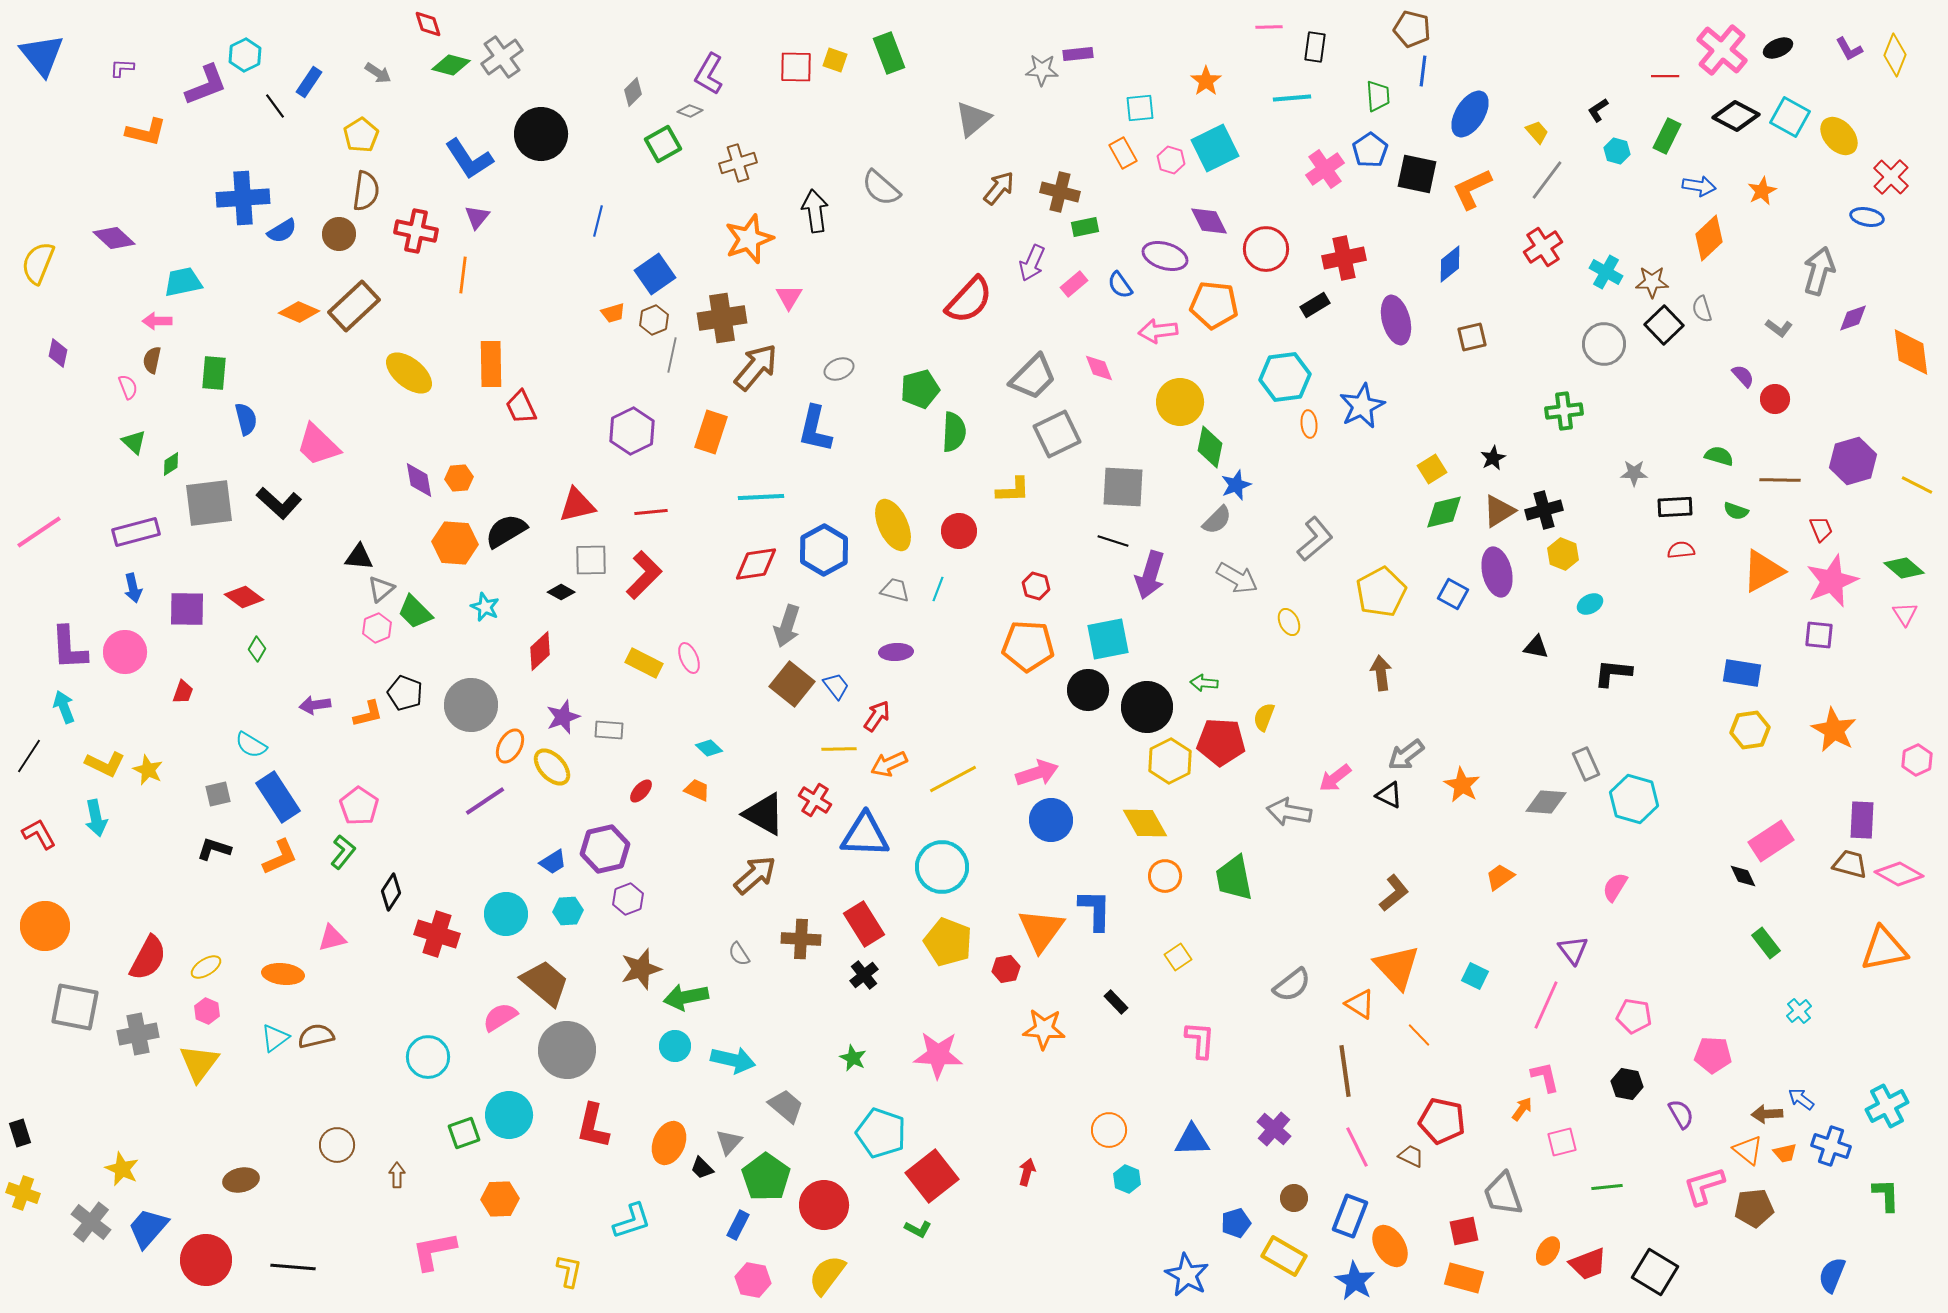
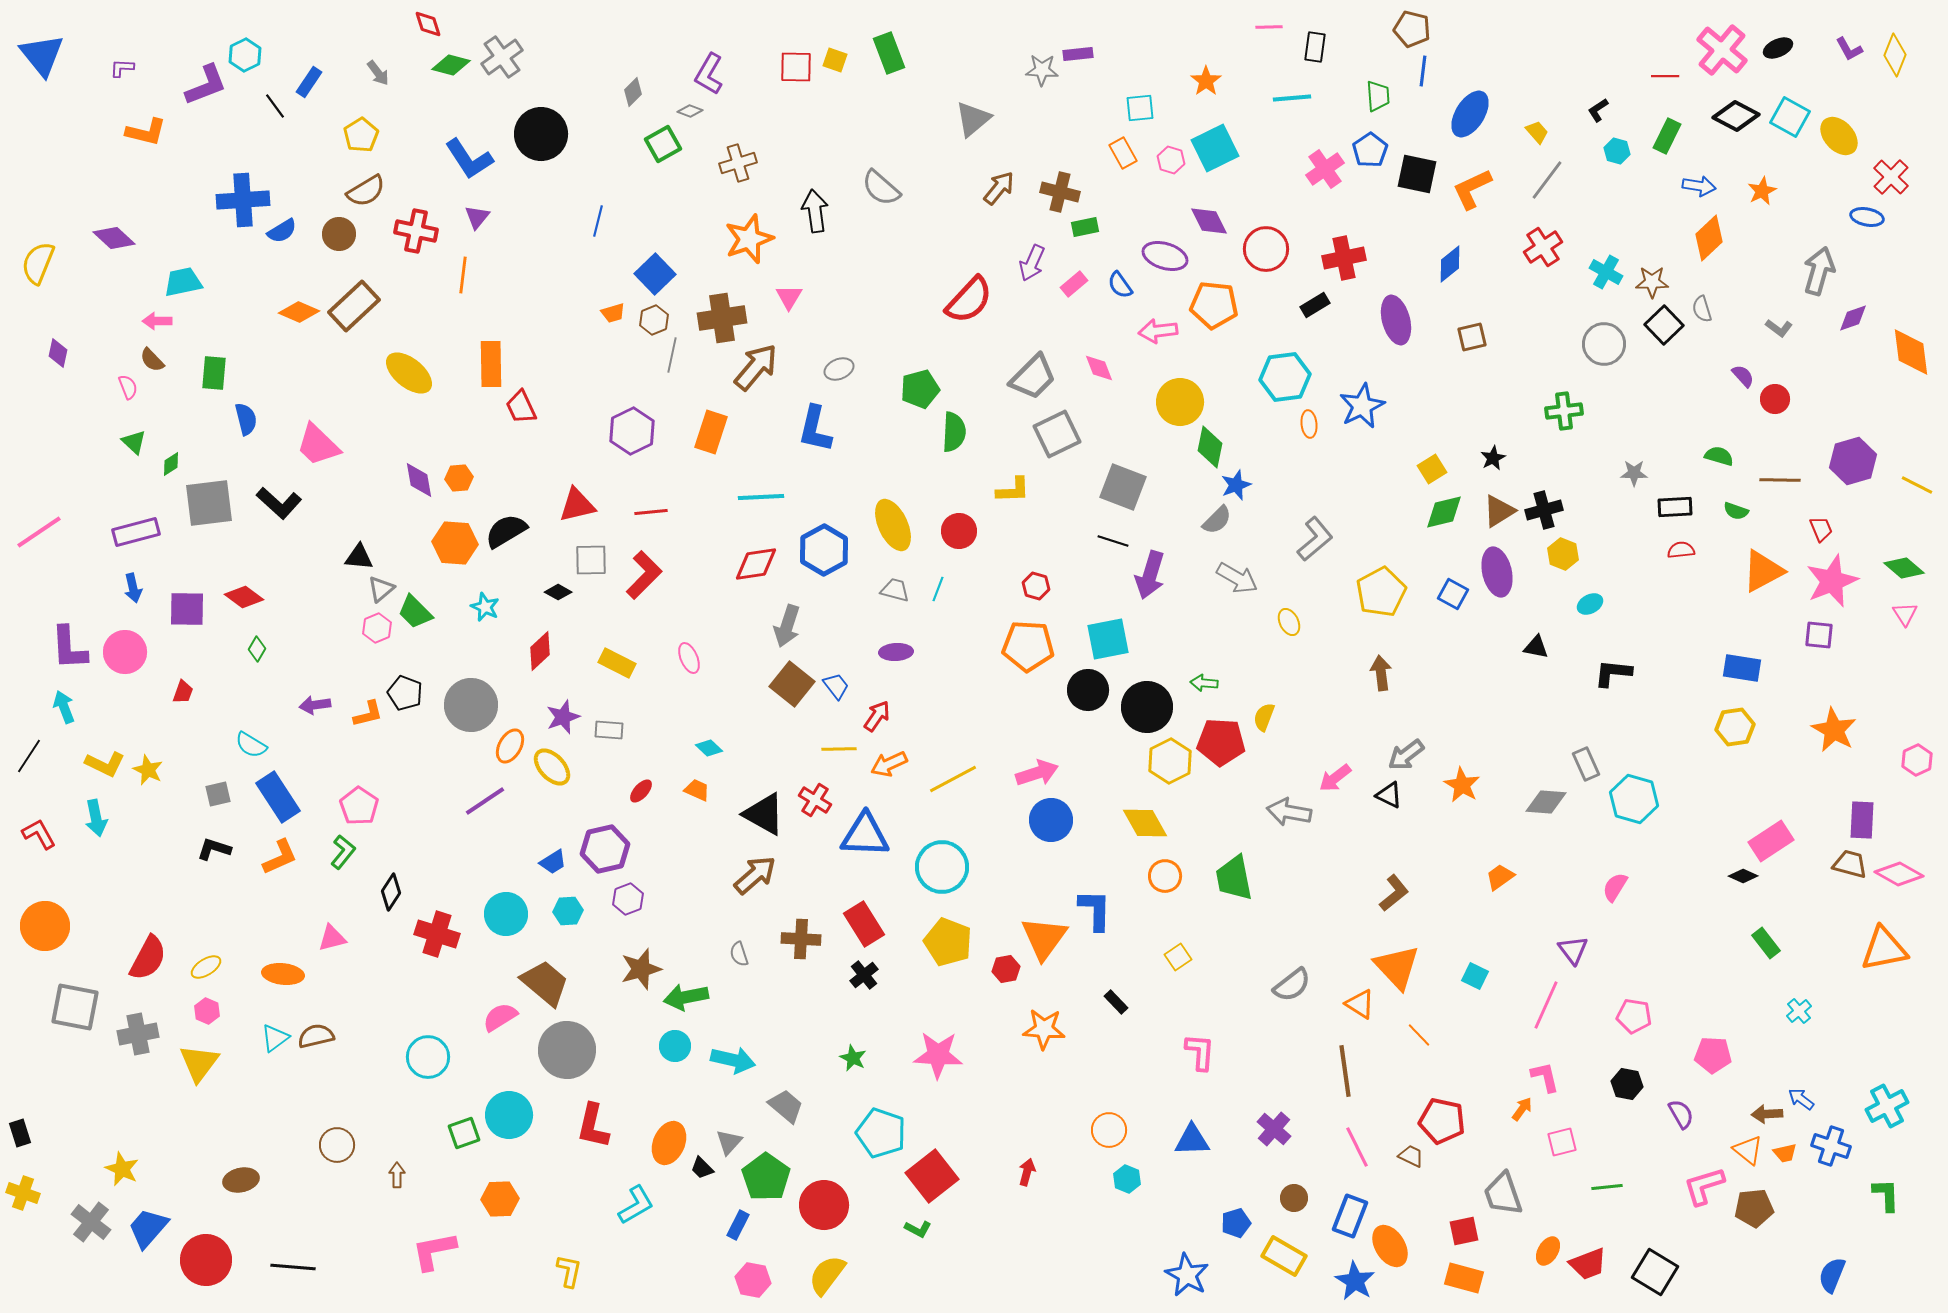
gray arrow at (378, 73): rotated 20 degrees clockwise
brown semicircle at (366, 191): rotated 51 degrees clockwise
blue cross at (243, 198): moved 2 px down
blue square at (655, 274): rotated 9 degrees counterclockwise
brown semicircle at (152, 360): rotated 56 degrees counterclockwise
gray square at (1123, 487): rotated 18 degrees clockwise
black diamond at (561, 592): moved 3 px left
yellow rectangle at (644, 663): moved 27 px left
blue rectangle at (1742, 673): moved 5 px up
yellow hexagon at (1750, 730): moved 15 px left, 3 px up
black diamond at (1743, 876): rotated 40 degrees counterclockwise
orange triangle at (1041, 930): moved 3 px right, 8 px down
gray semicircle at (739, 954): rotated 15 degrees clockwise
pink L-shape at (1200, 1040): moved 12 px down
cyan L-shape at (632, 1221): moved 4 px right, 16 px up; rotated 12 degrees counterclockwise
